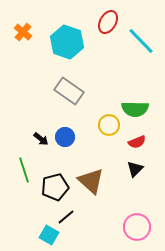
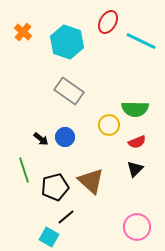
cyan line: rotated 20 degrees counterclockwise
cyan square: moved 2 px down
